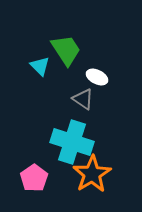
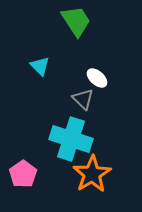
green trapezoid: moved 10 px right, 29 px up
white ellipse: moved 1 px down; rotated 15 degrees clockwise
gray triangle: rotated 10 degrees clockwise
cyan cross: moved 1 px left, 3 px up
pink pentagon: moved 11 px left, 4 px up
